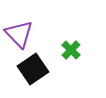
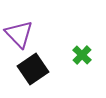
green cross: moved 11 px right, 5 px down
